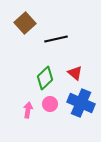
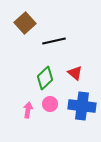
black line: moved 2 px left, 2 px down
blue cross: moved 1 px right, 3 px down; rotated 16 degrees counterclockwise
